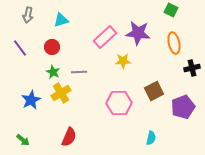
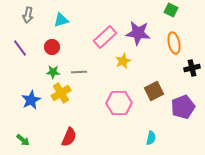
yellow star: rotated 21 degrees counterclockwise
green star: rotated 24 degrees counterclockwise
